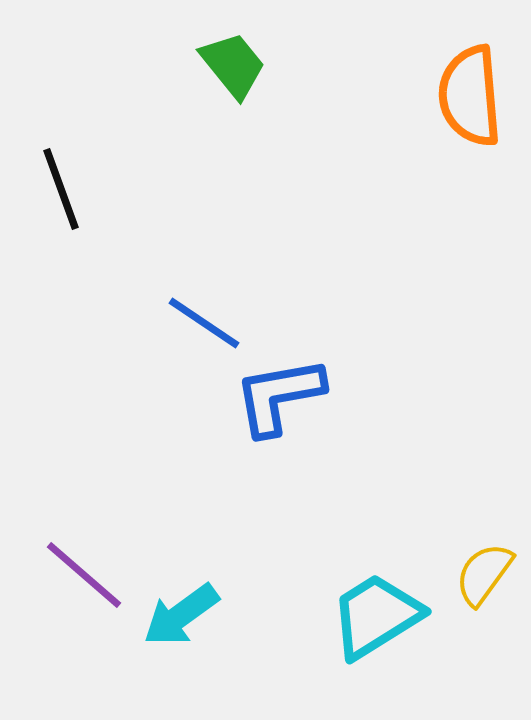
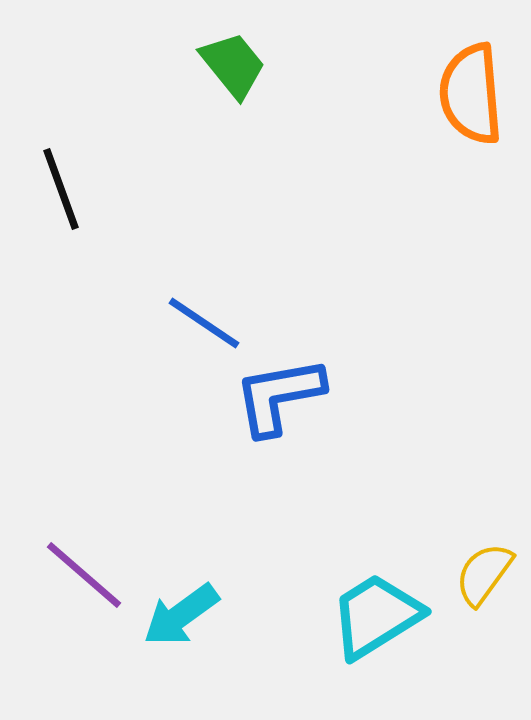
orange semicircle: moved 1 px right, 2 px up
